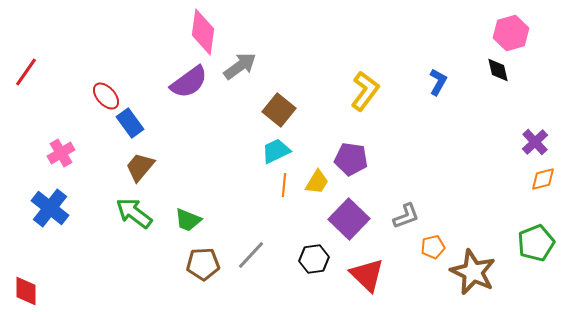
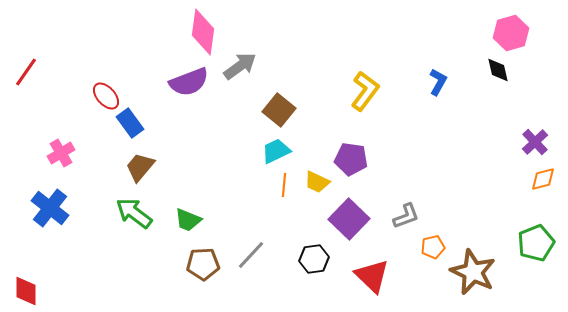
purple semicircle: rotated 15 degrees clockwise
yellow trapezoid: rotated 84 degrees clockwise
red triangle: moved 5 px right, 1 px down
